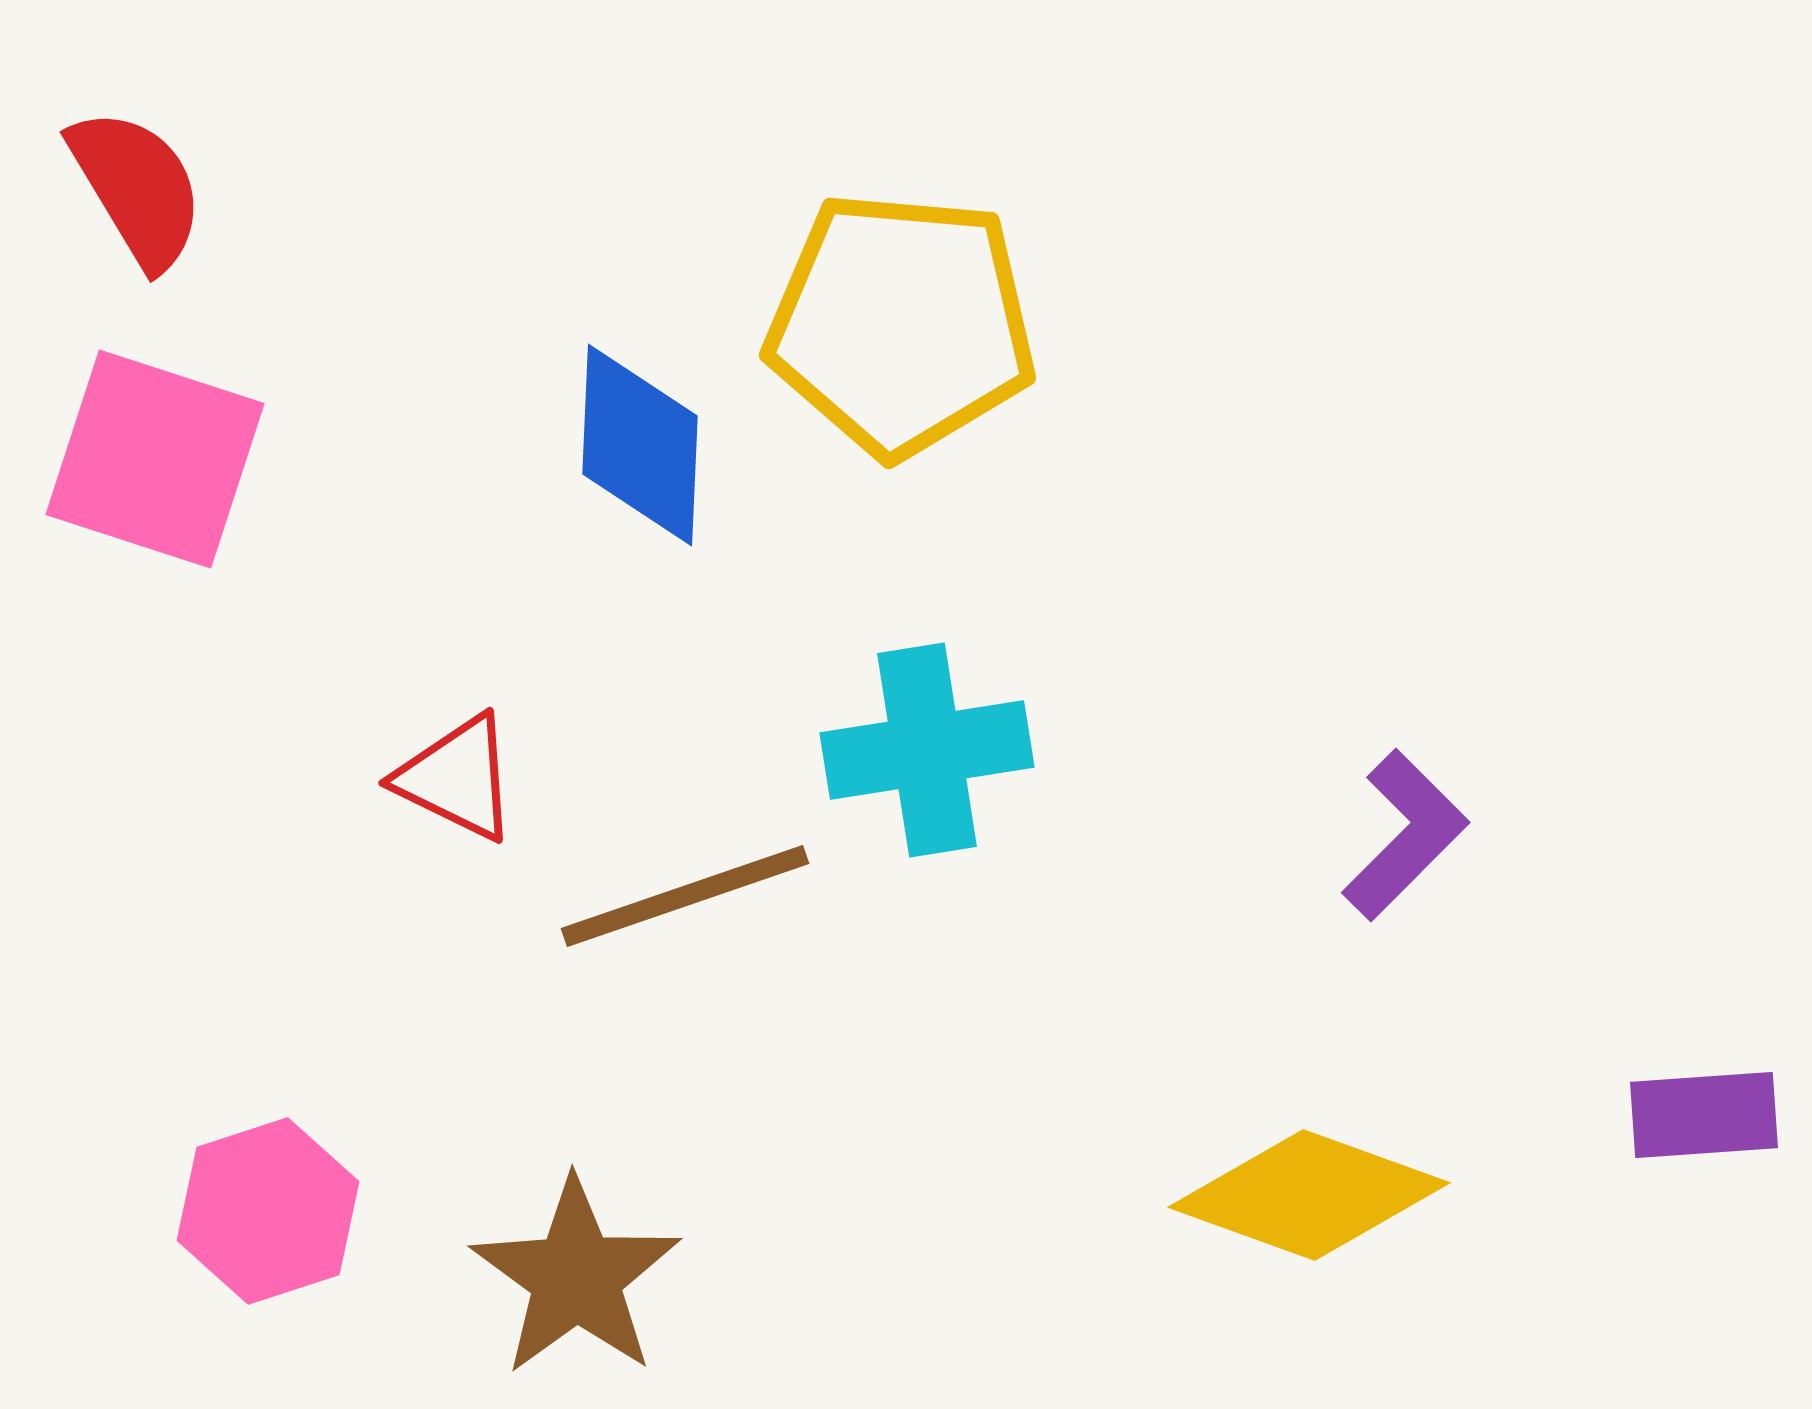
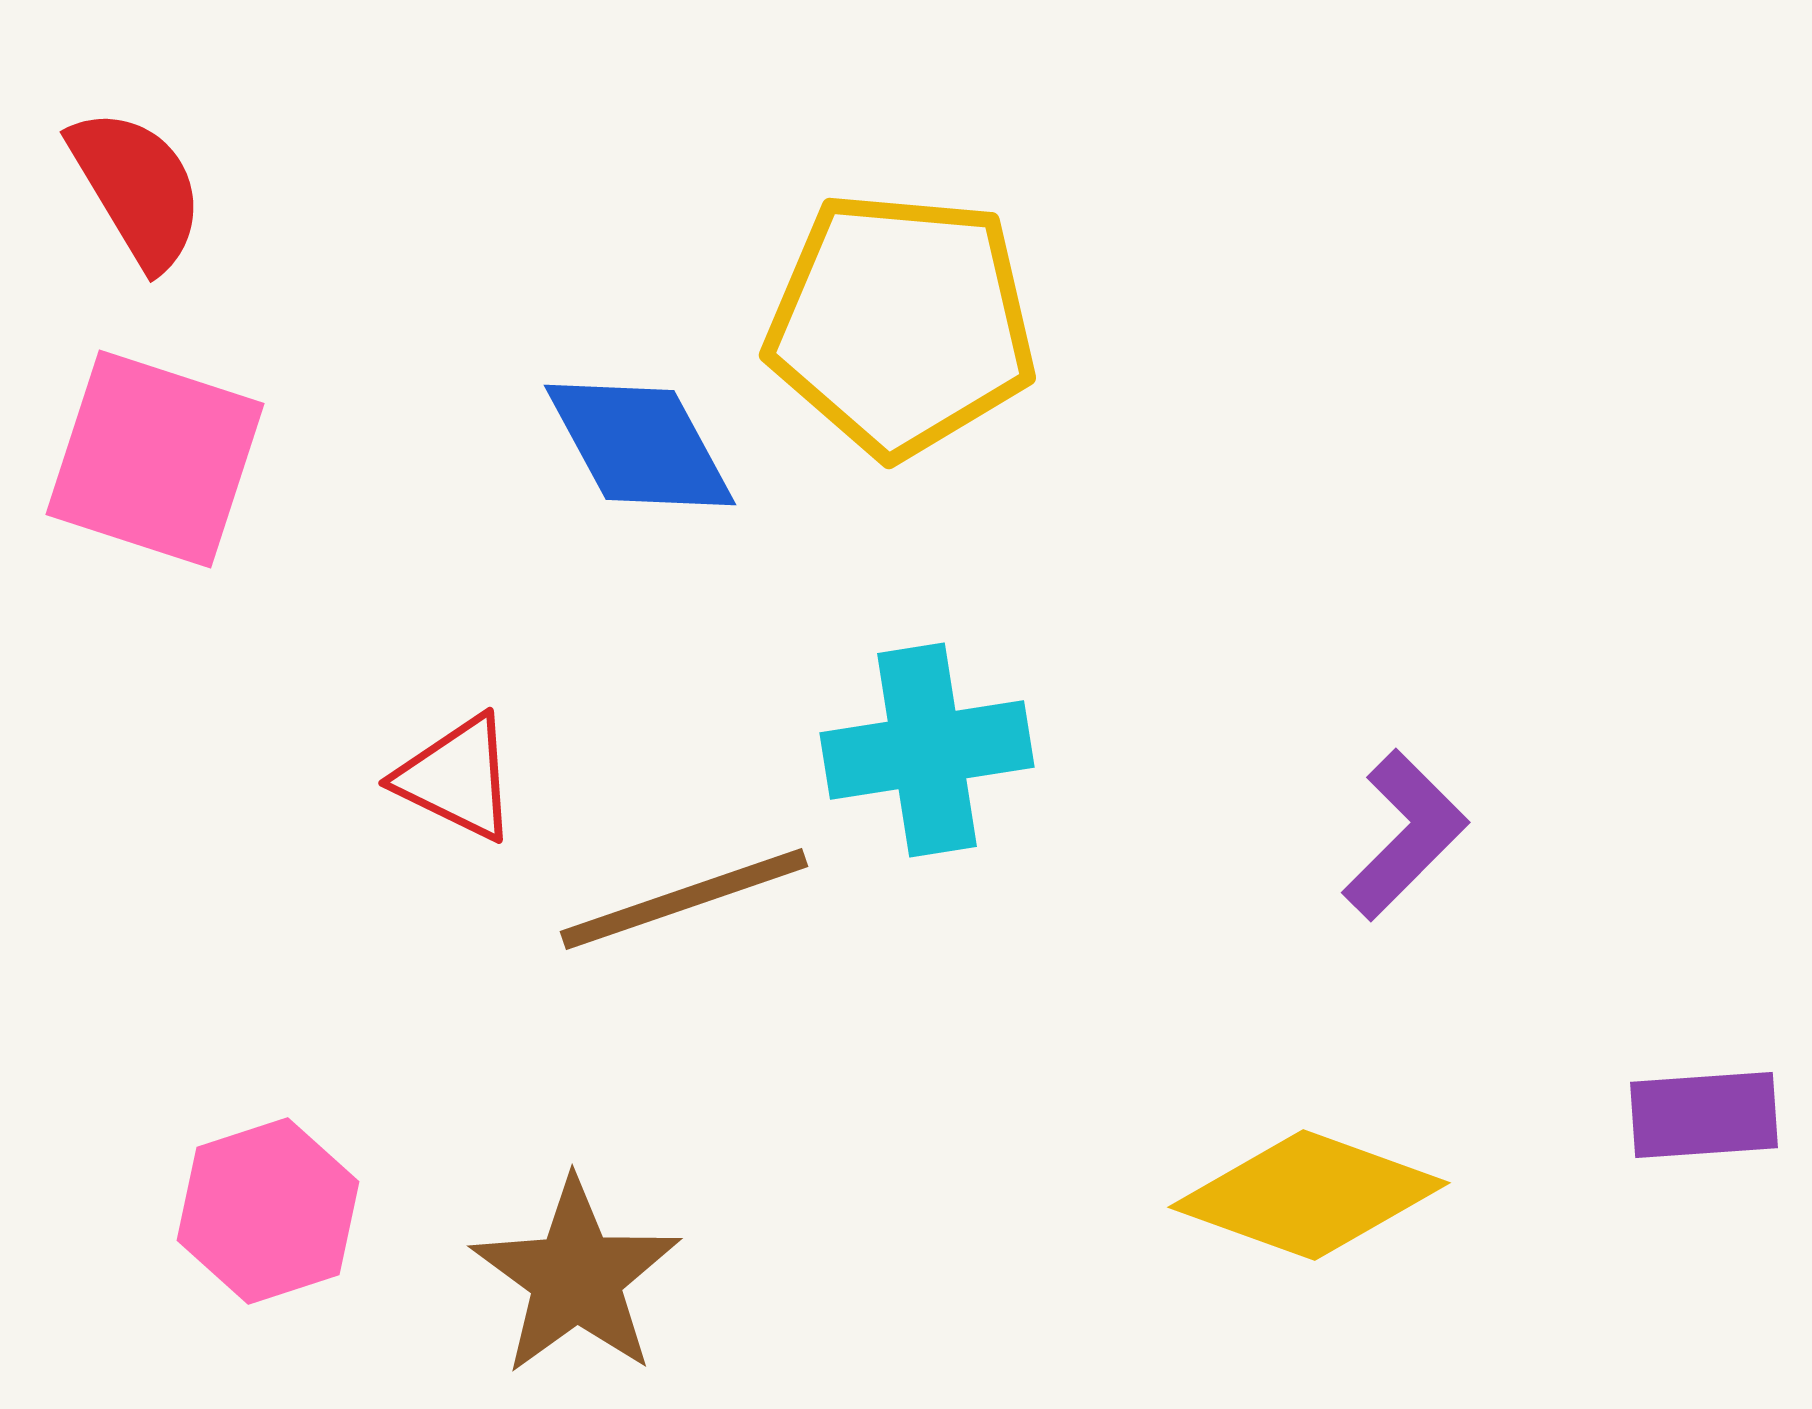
blue diamond: rotated 31 degrees counterclockwise
brown line: moved 1 px left, 3 px down
